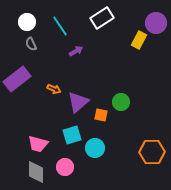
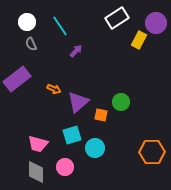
white rectangle: moved 15 px right
purple arrow: rotated 16 degrees counterclockwise
